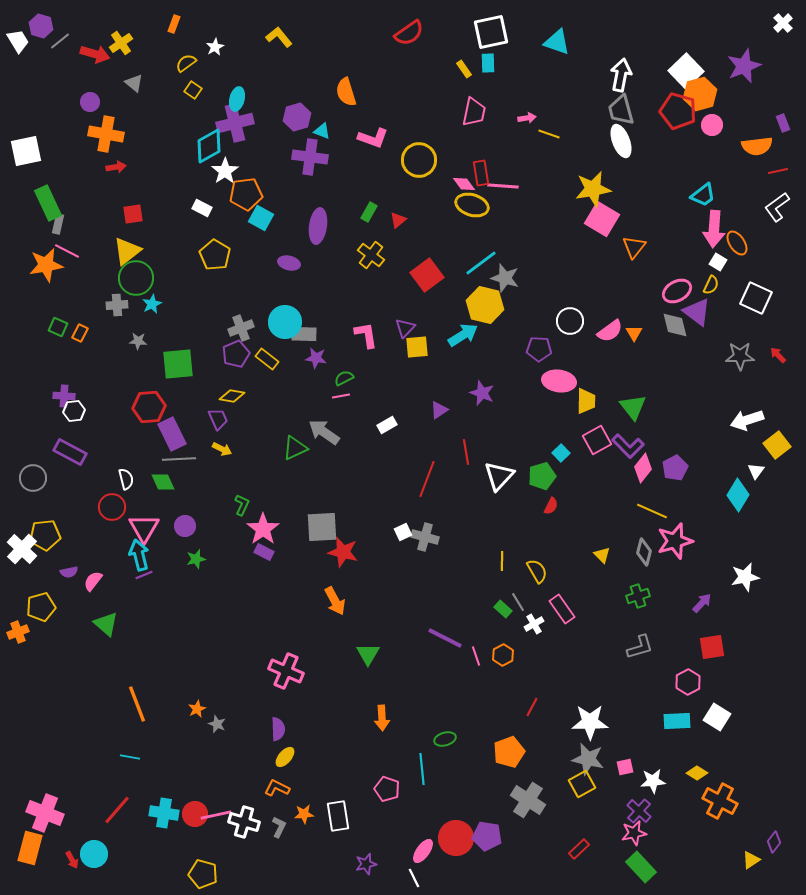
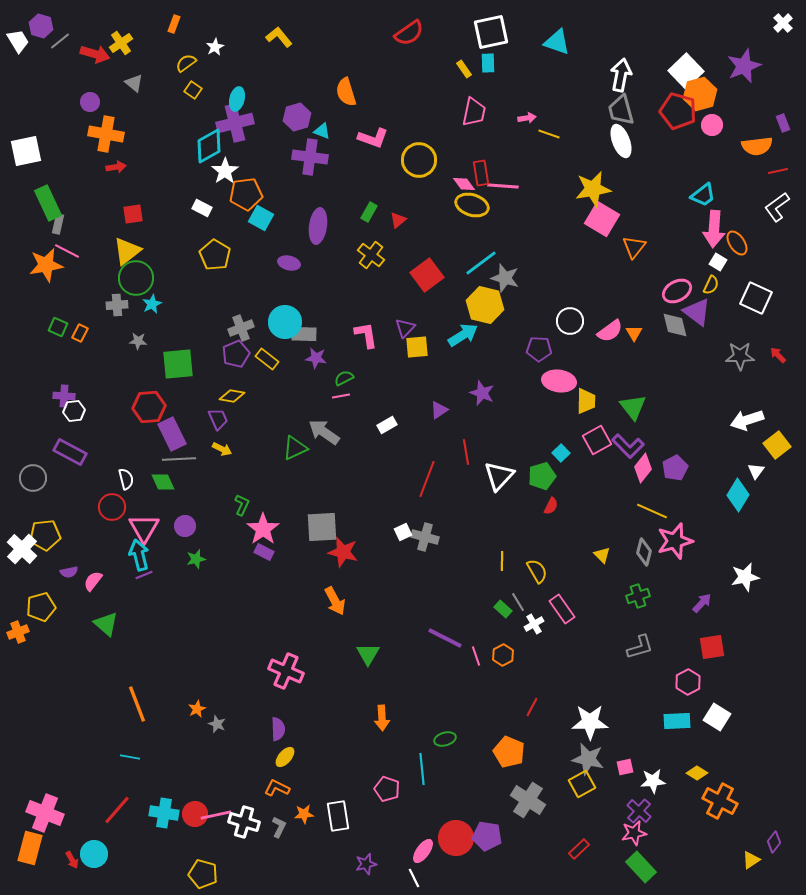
orange pentagon at (509, 752): rotated 28 degrees counterclockwise
